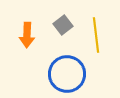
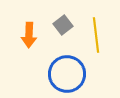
orange arrow: moved 2 px right
